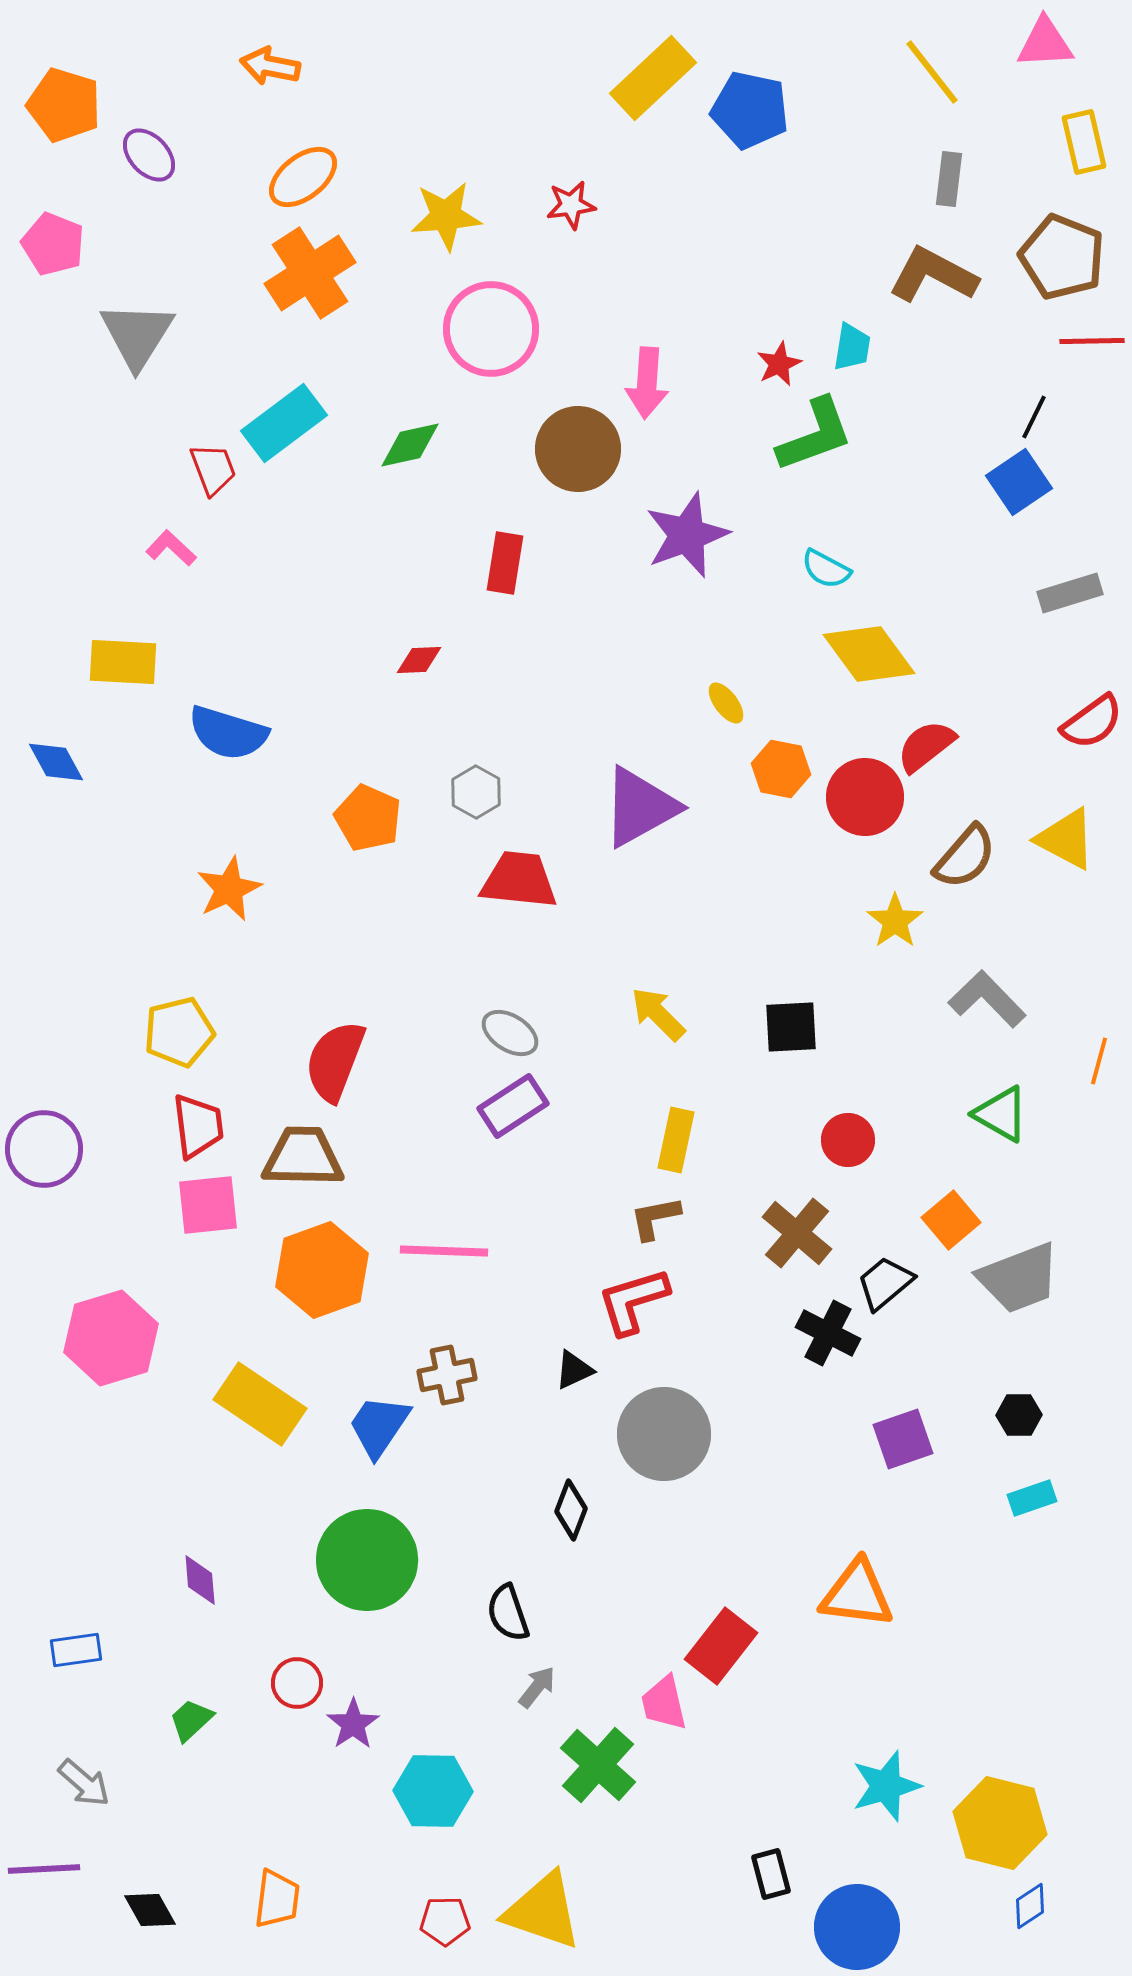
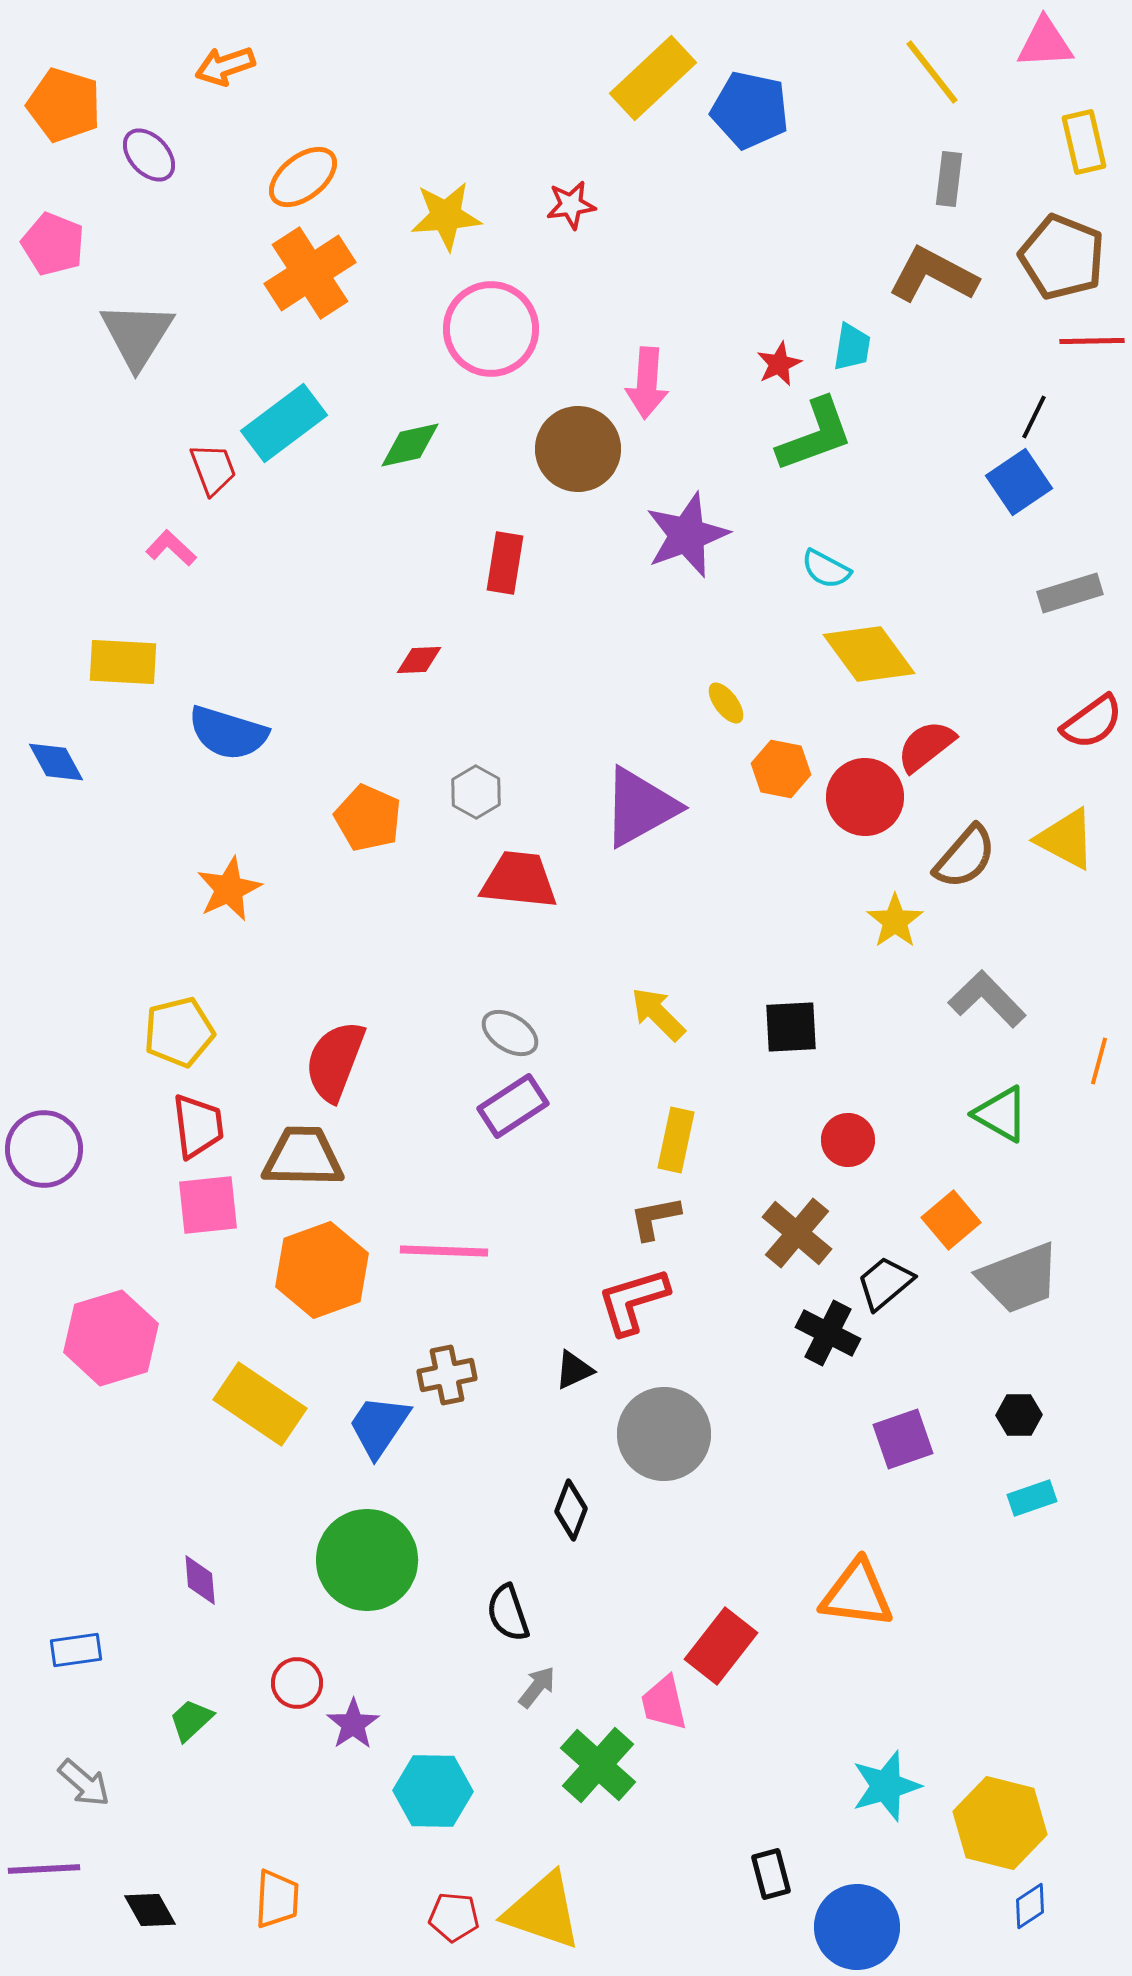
orange arrow at (270, 66): moved 45 px left; rotated 30 degrees counterclockwise
orange trapezoid at (277, 1899): rotated 4 degrees counterclockwise
red pentagon at (445, 1921): moved 9 px right, 4 px up; rotated 6 degrees clockwise
